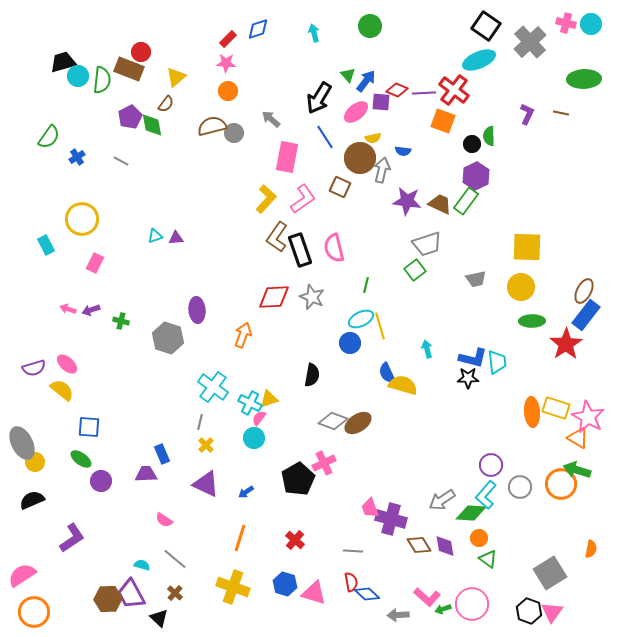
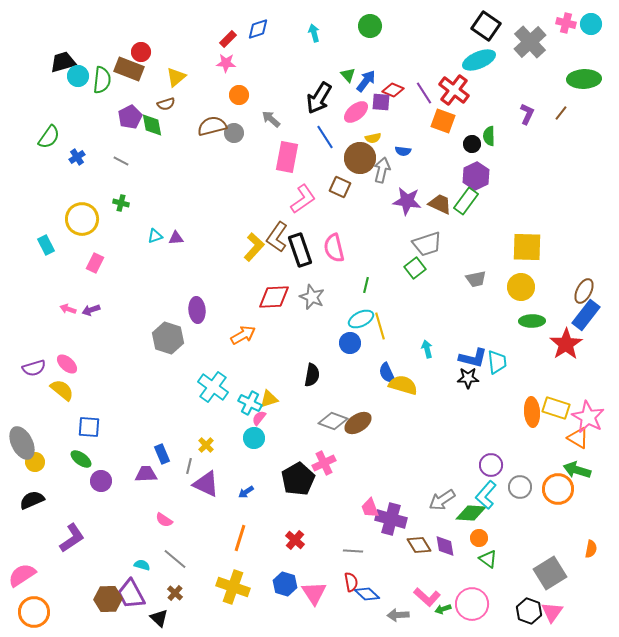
red diamond at (397, 90): moved 4 px left
orange circle at (228, 91): moved 11 px right, 4 px down
purple line at (424, 93): rotated 60 degrees clockwise
brown semicircle at (166, 104): rotated 36 degrees clockwise
brown line at (561, 113): rotated 63 degrees counterclockwise
yellow L-shape at (266, 199): moved 12 px left, 48 px down
green square at (415, 270): moved 2 px up
green cross at (121, 321): moved 118 px up
orange arrow at (243, 335): rotated 40 degrees clockwise
gray line at (200, 422): moved 11 px left, 44 px down
orange circle at (561, 484): moved 3 px left, 5 px down
pink triangle at (314, 593): rotated 40 degrees clockwise
